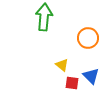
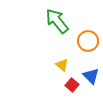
green arrow: moved 13 px right, 4 px down; rotated 44 degrees counterclockwise
orange circle: moved 3 px down
red square: moved 2 px down; rotated 32 degrees clockwise
